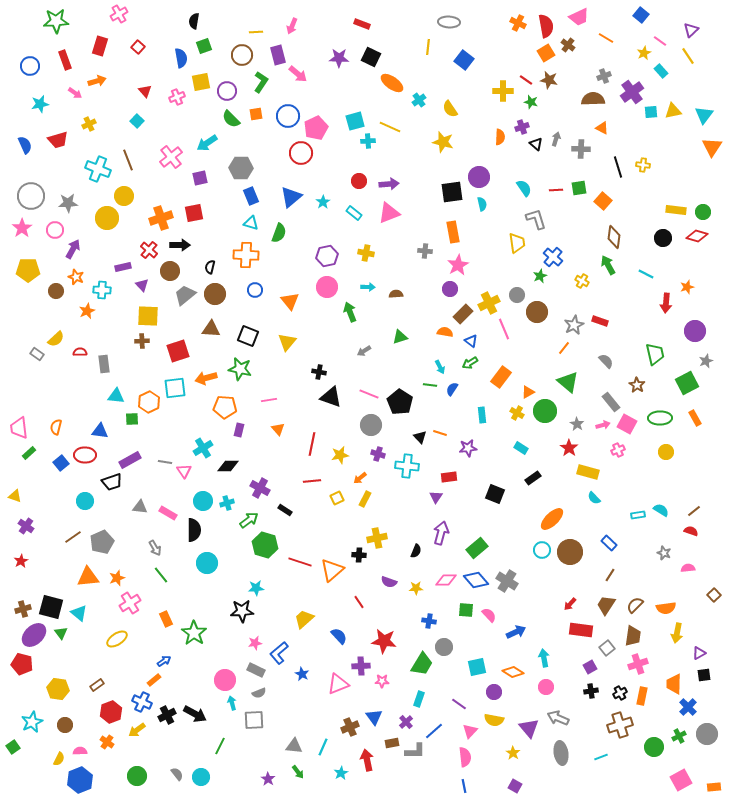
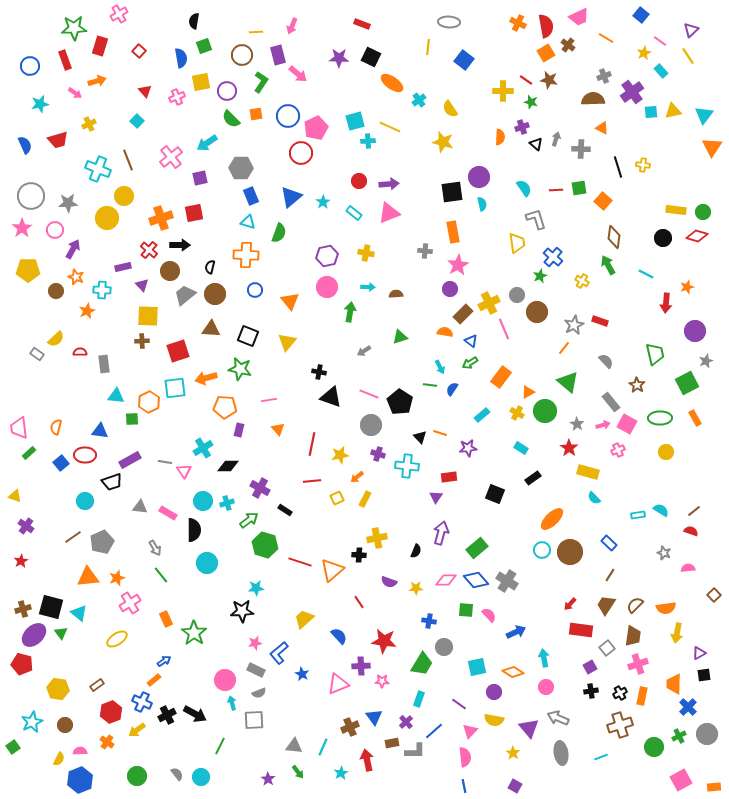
green star at (56, 21): moved 18 px right, 7 px down
red square at (138, 47): moved 1 px right, 4 px down
cyan triangle at (251, 223): moved 3 px left, 1 px up
green arrow at (350, 312): rotated 30 degrees clockwise
cyan rectangle at (482, 415): rotated 56 degrees clockwise
orange arrow at (360, 478): moved 3 px left, 1 px up
